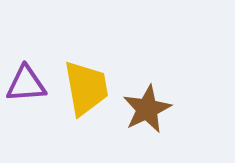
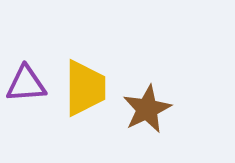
yellow trapezoid: moved 1 px left; rotated 10 degrees clockwise
